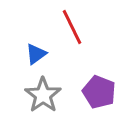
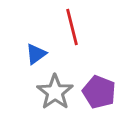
red line: rotated 12 degrees clockwise
gray star: moved 12 px right, 3 px up
